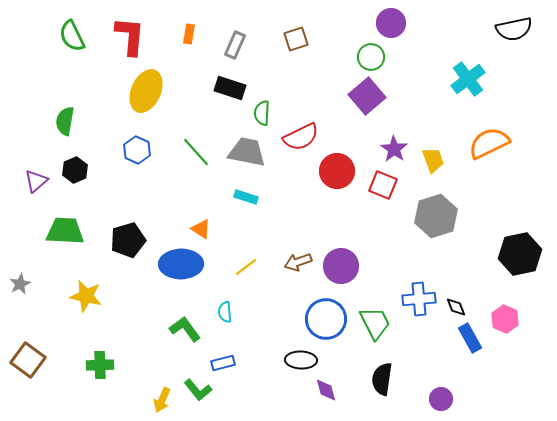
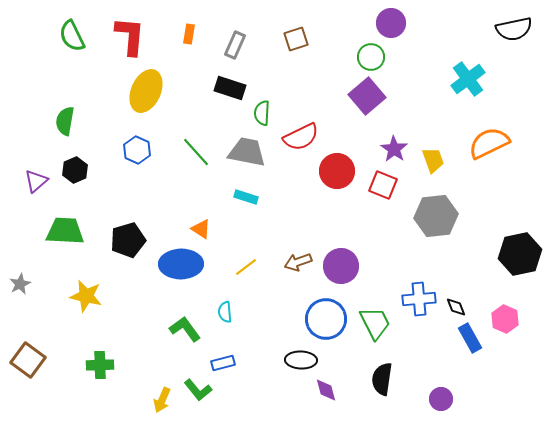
gray hexagon at (436, 216): rotated 12 degrees clockwise
